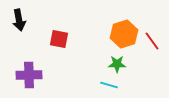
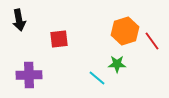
orange hexagon: moved 1 px right, 3 px up
red square: rotated 18 degrees counterclockwise
cyan line: moved 12 px left, 7 px up; rotated 24 degrees clockwise
